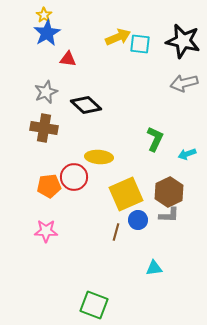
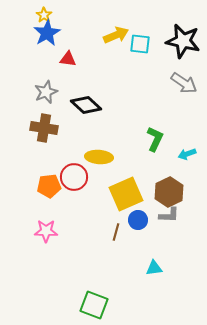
yellow arrow: moved 2 px left, 2 px up
gray arrow: rotated 132 degrees counterclockwise
